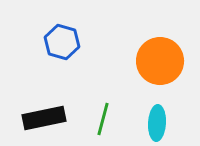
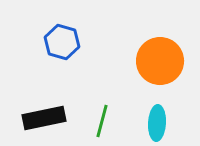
green line: moved 1 px left, 2 px down
